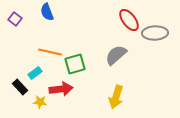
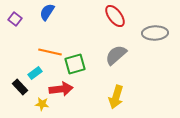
blue semicircle: rotated 54 degrees clockwise
red ellipse: moved 14 px left, 4 px up
yellow star: moved 2 px right, 2 px down
